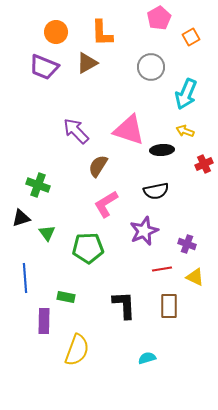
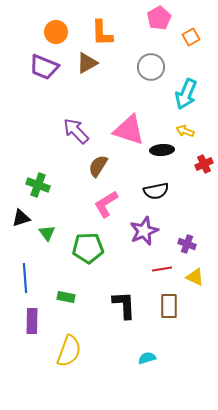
purple rectangle: moved 12 px left
yellow semicircle: moved 8 px left, 1 px down
